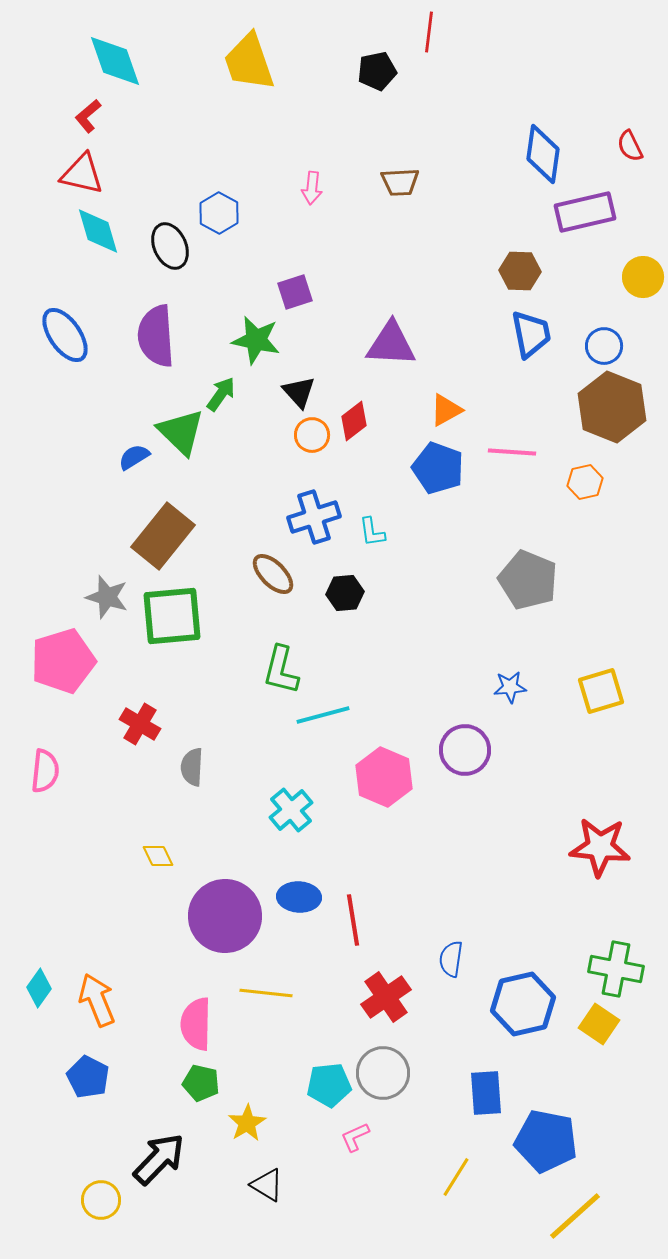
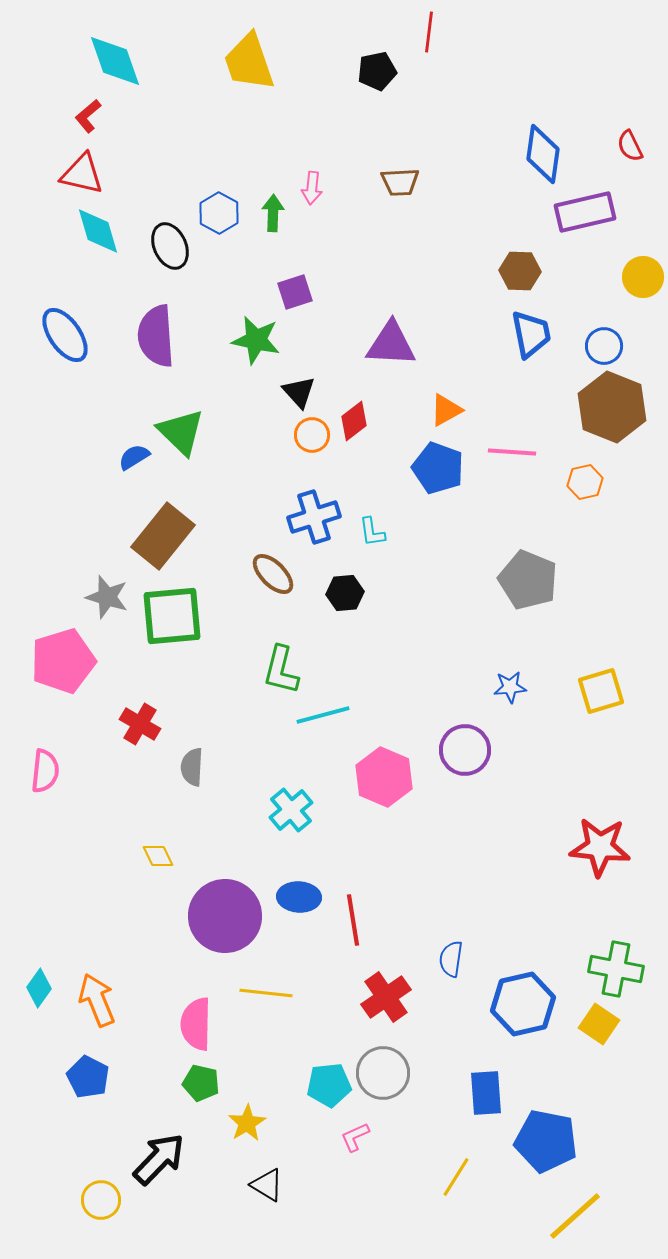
green arrow at (221, 394): moved 52 px right, 181 px up; rotated 33 degrees counterclockwise
